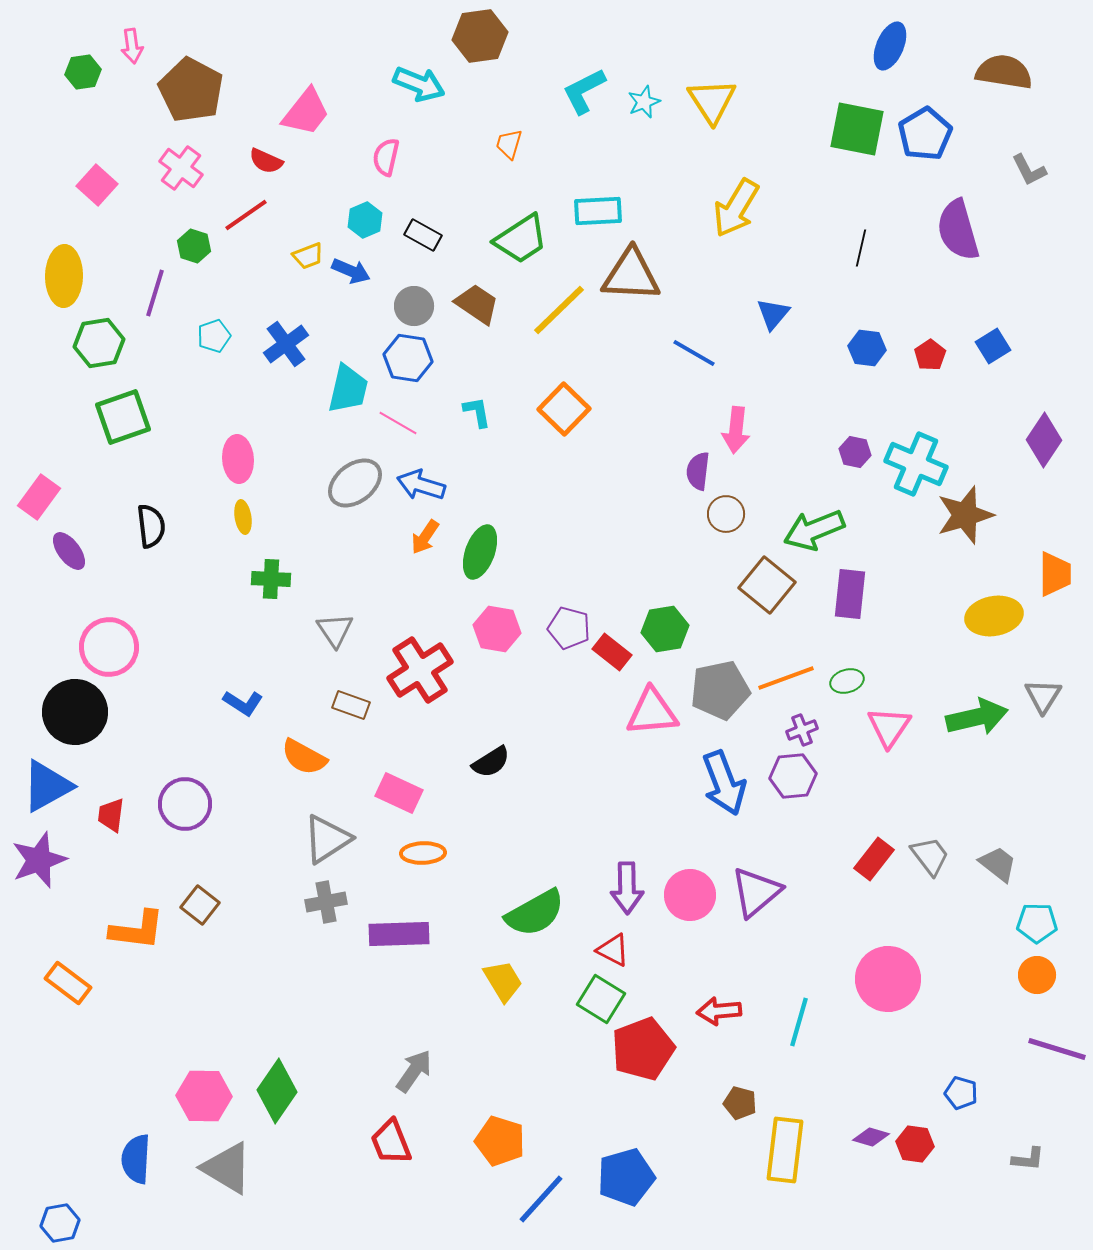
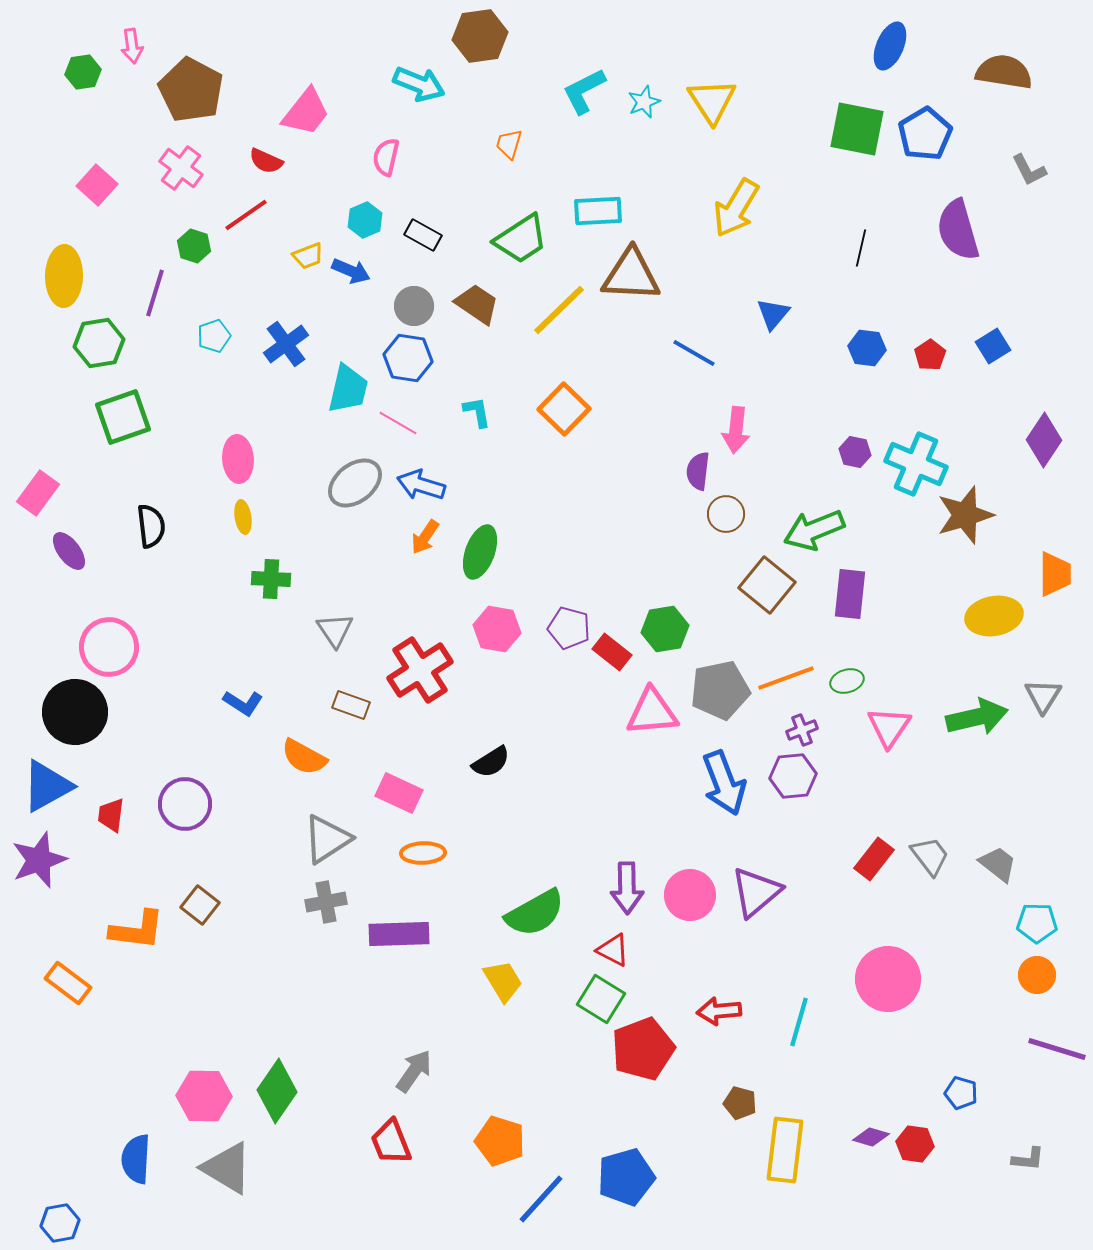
pink rectangle at (39, 497): moved 1 px left, 4 px up
